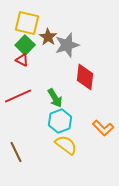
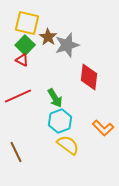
red diamond: moved 4 px right
yellow semicircle: moved 2 px right
